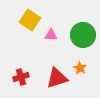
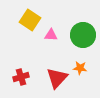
orange star: rotated 24 degrees counterclockwise
red triangle: rotated 30 degrees counterclockwise
